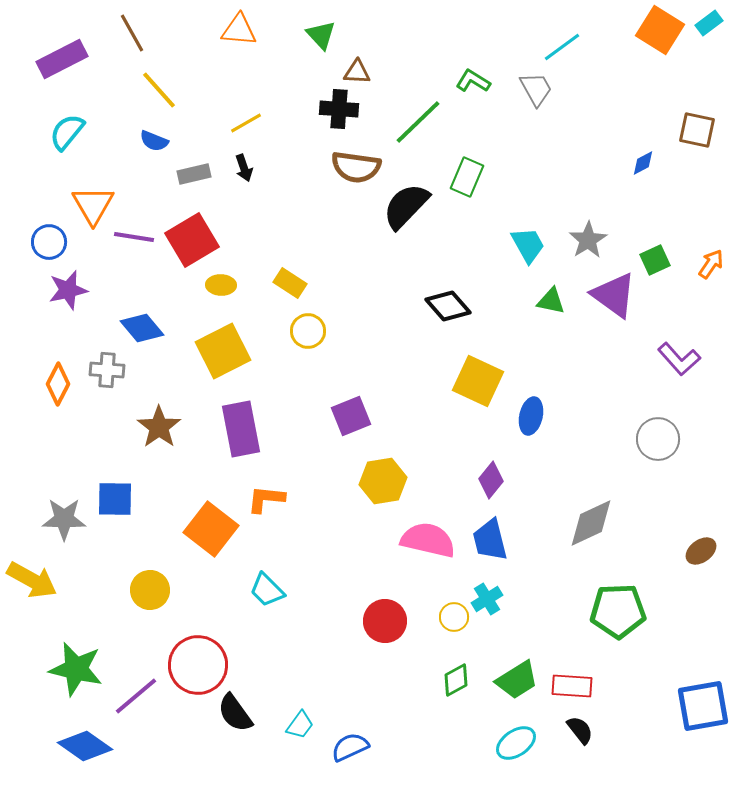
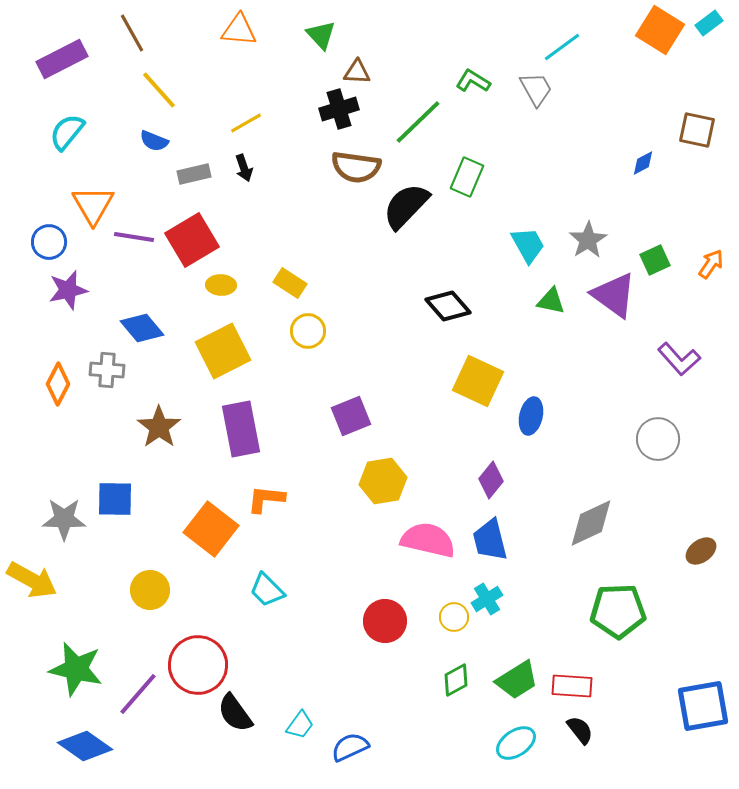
black cross at (339, 109): rotated 21 degrees counterclockwise
purple line at (136, 696): moved 2 px right, 2 px up; rotated 9 degrees counterclockwise
